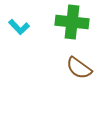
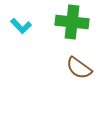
cyan L-shape: moved 2 px right, 1 px up
